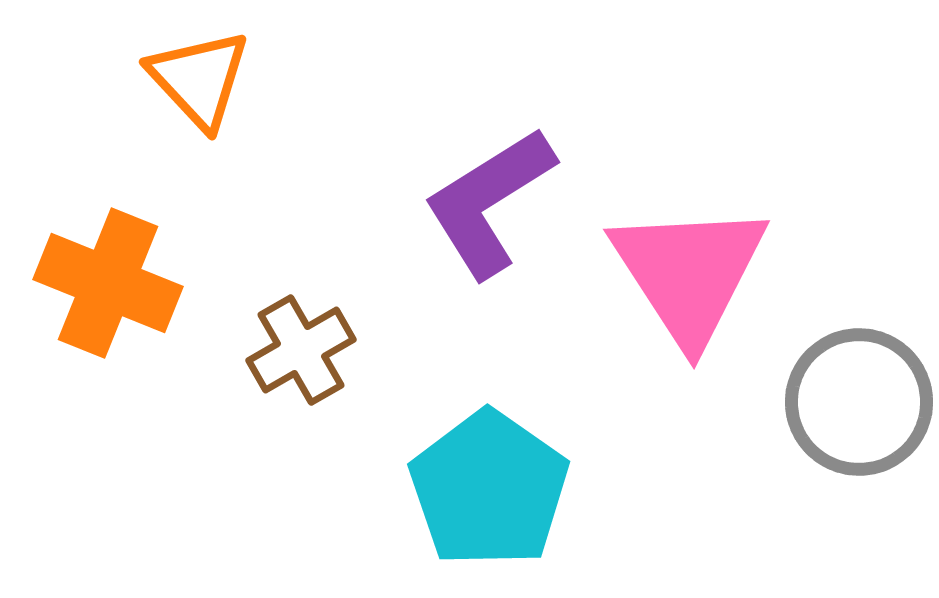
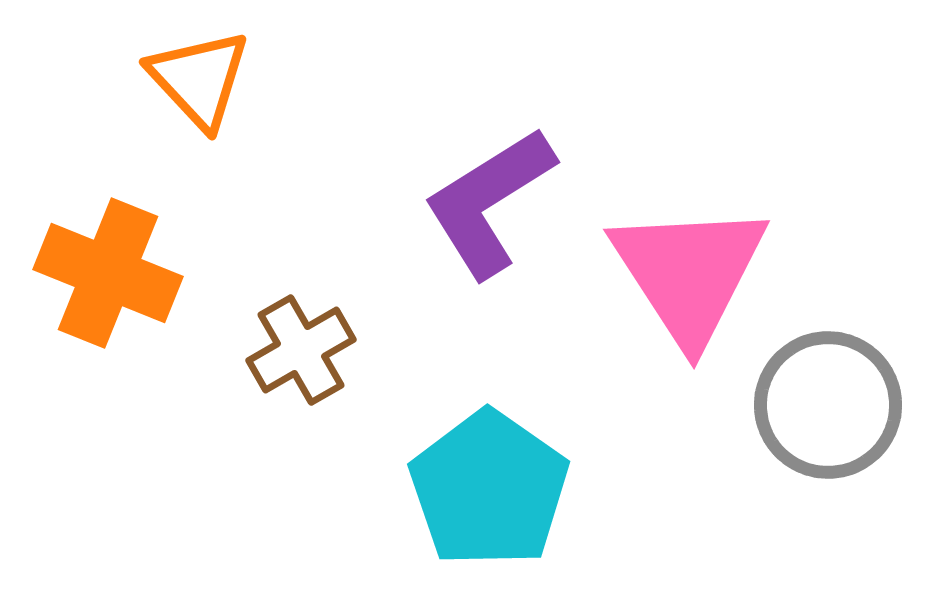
orange cross: moved 10 px up
gray circle: moved 31 px left, 3 px down
